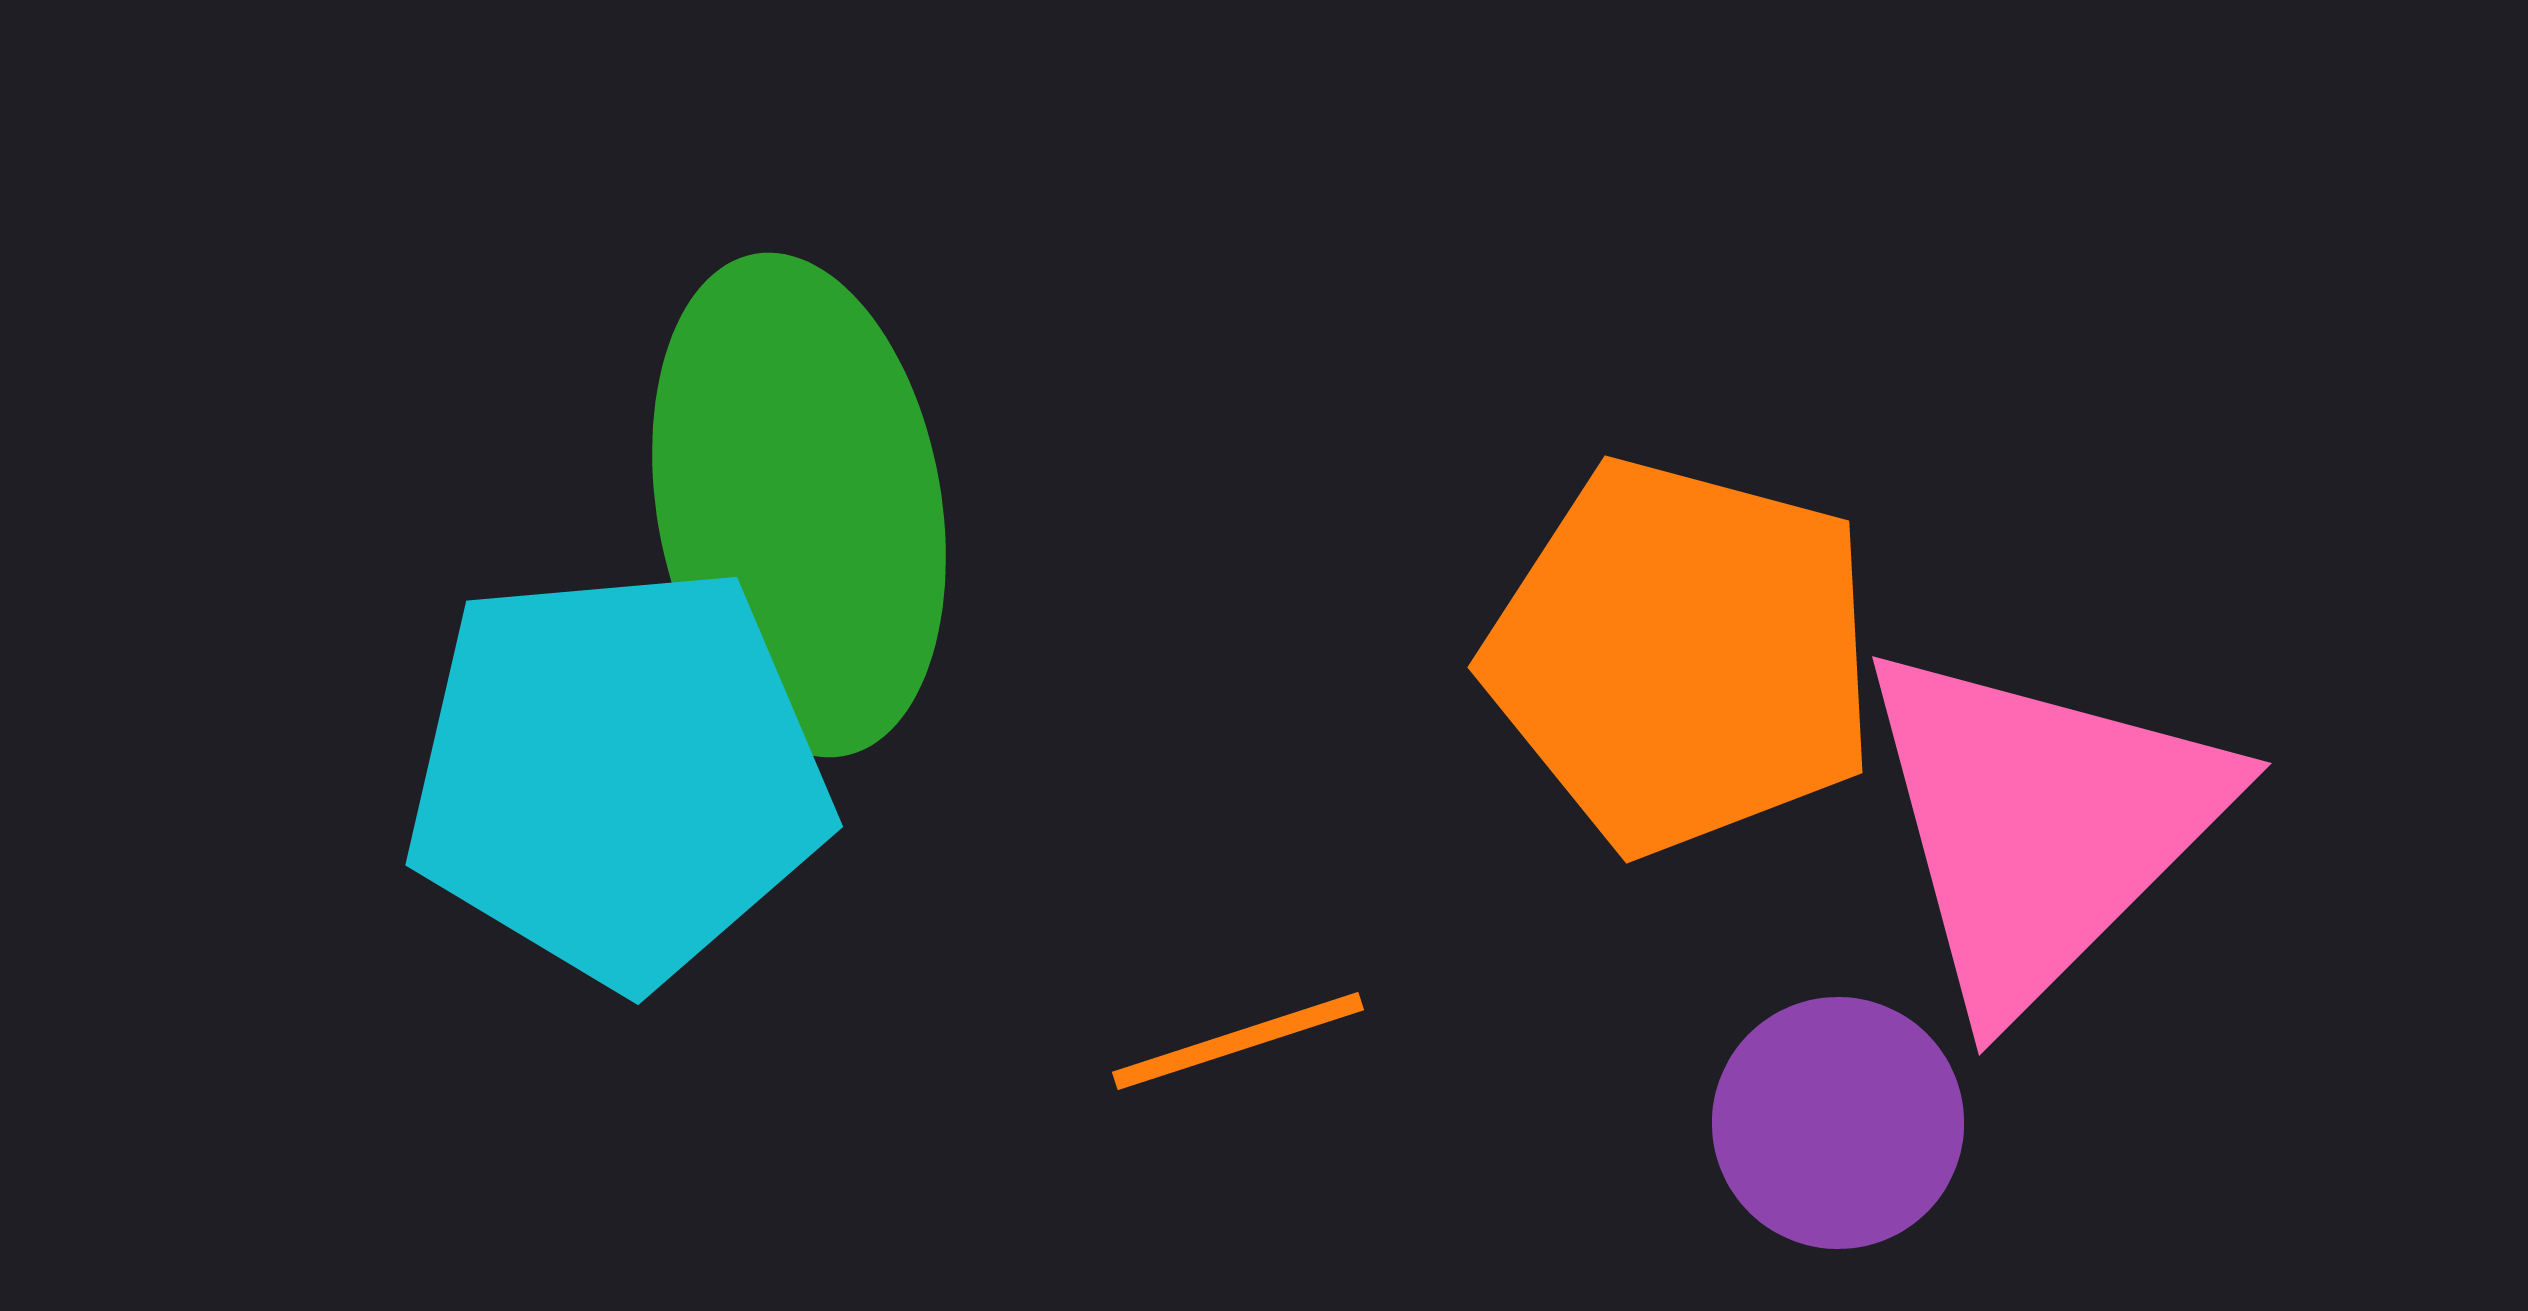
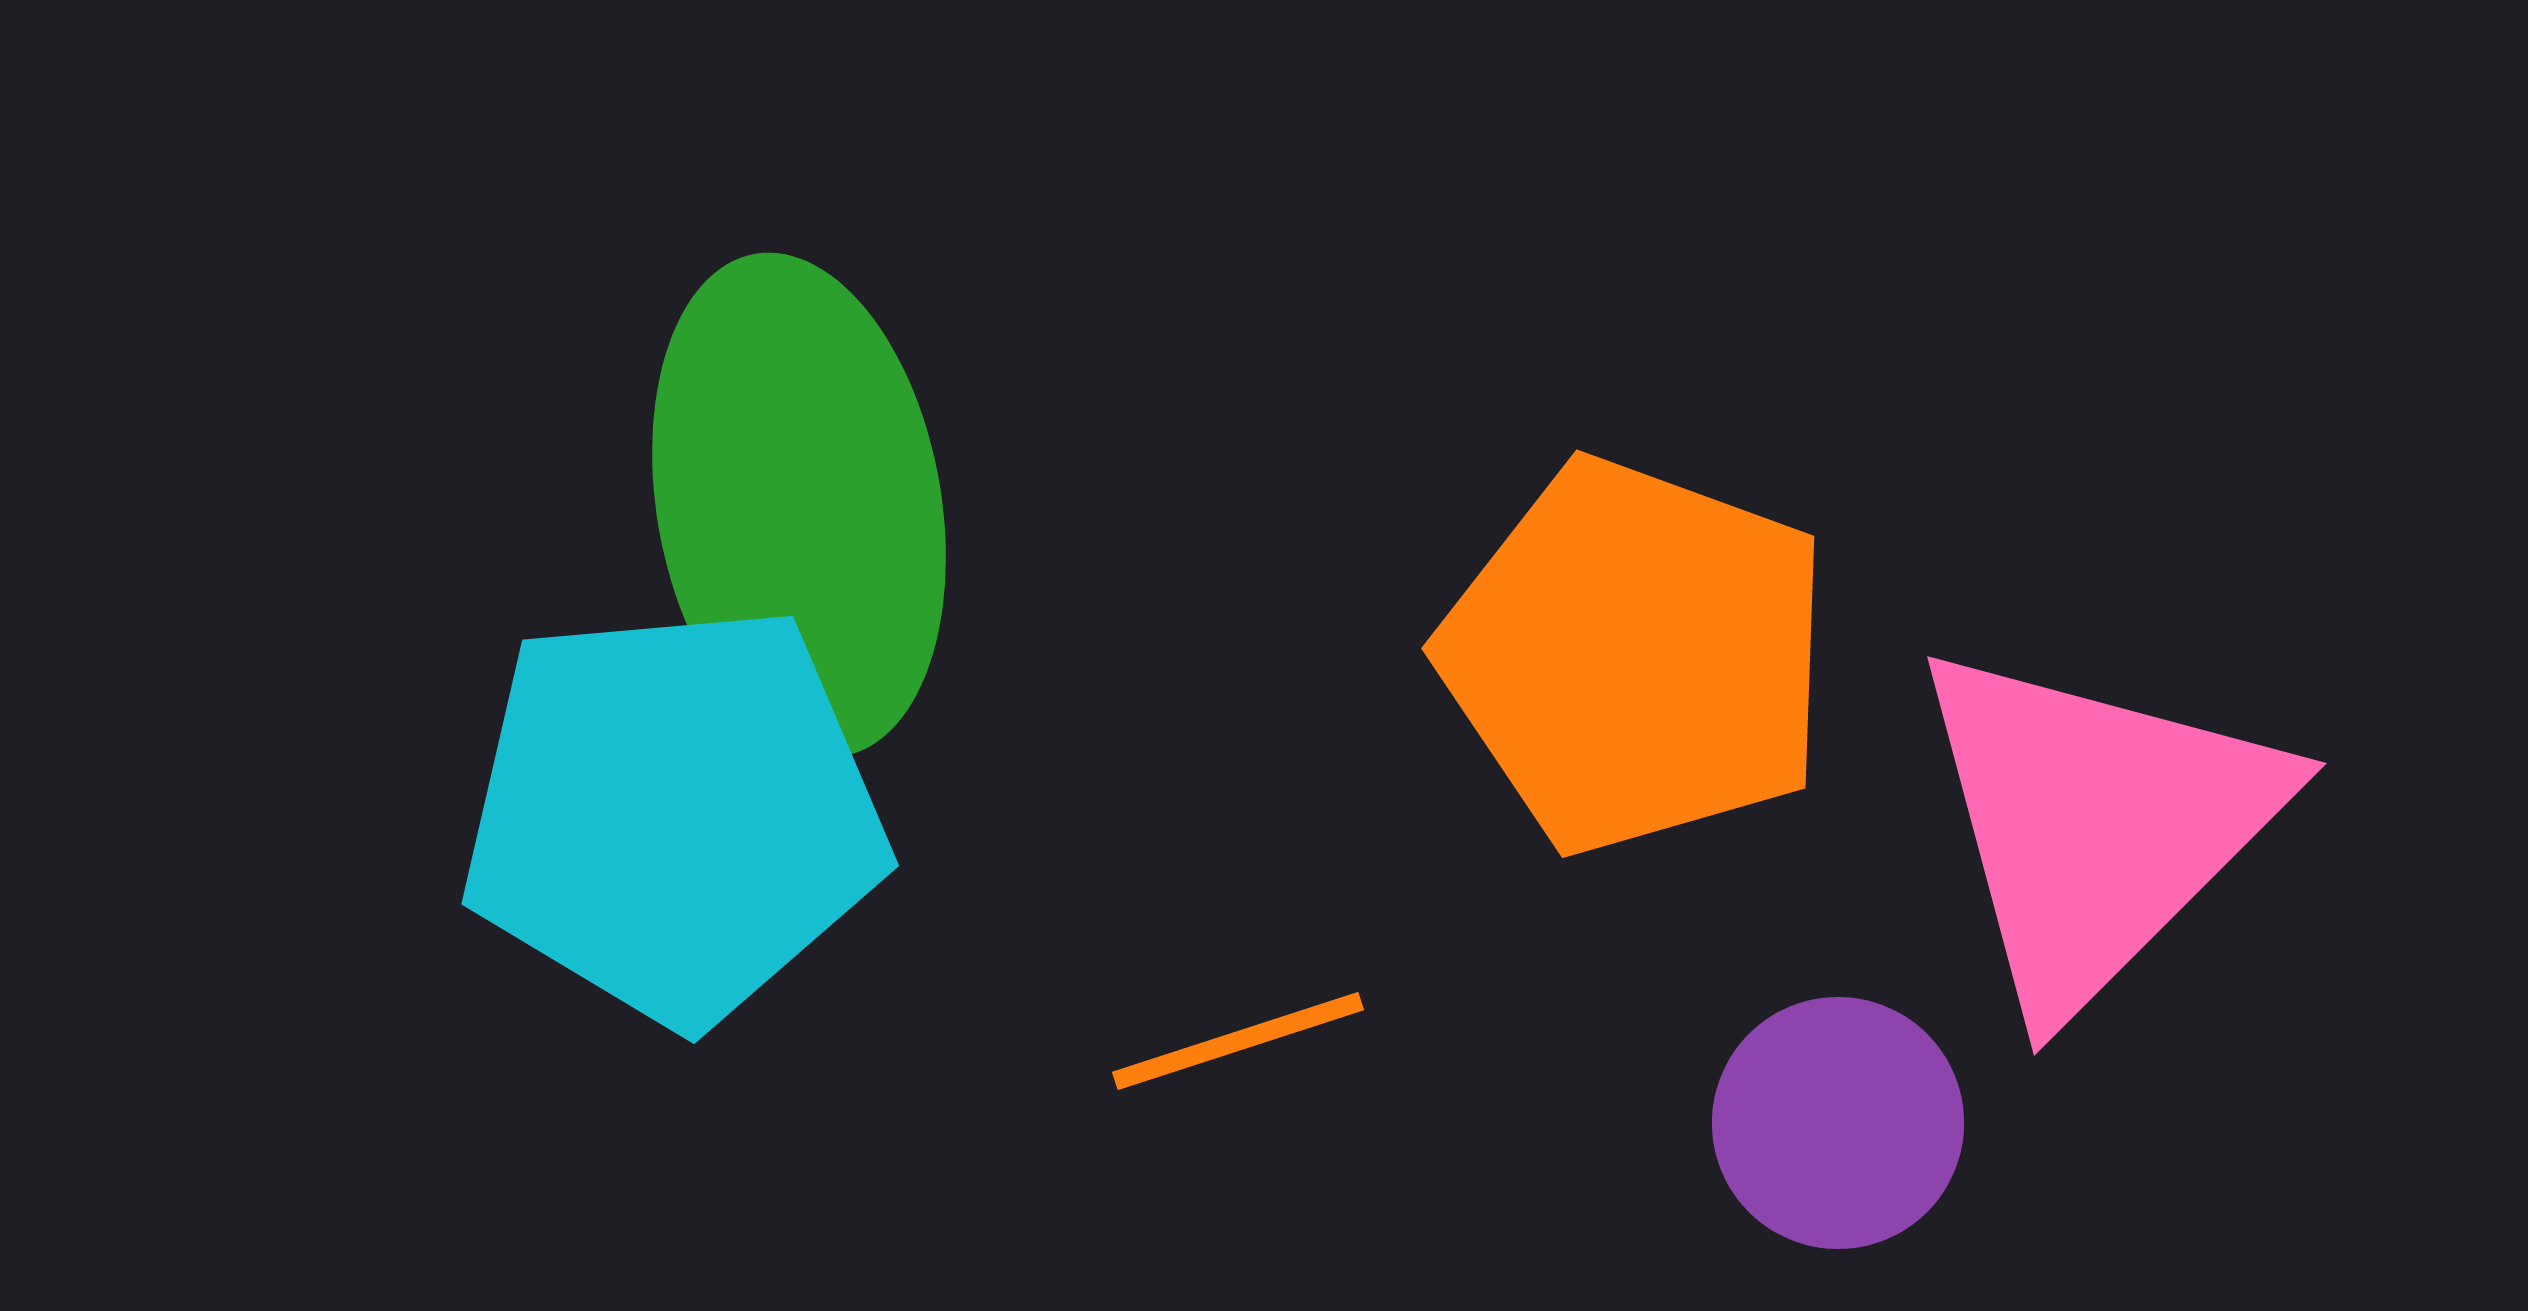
orange pentagon: moved 46 px left; rotated 5 degrees clockwise
cyan pentagon: moved 56 px right, 39 px down
pink triangle: moved 55 px right
